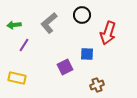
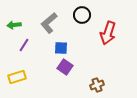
blue square: moved 26 px left, 6 px up
purple square: rotated 28 degrees counterclockwise
yellow rectangle: moved 1 px up; rotated 30 degrees counterclockwise
